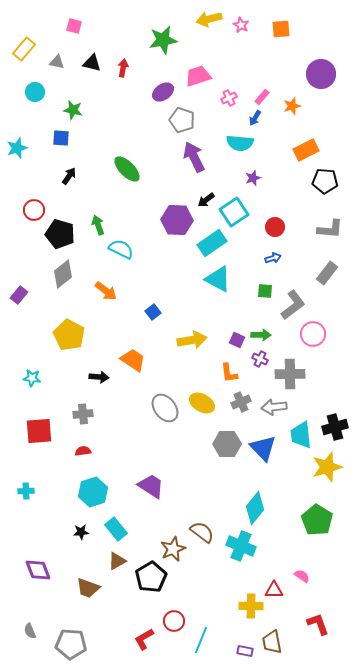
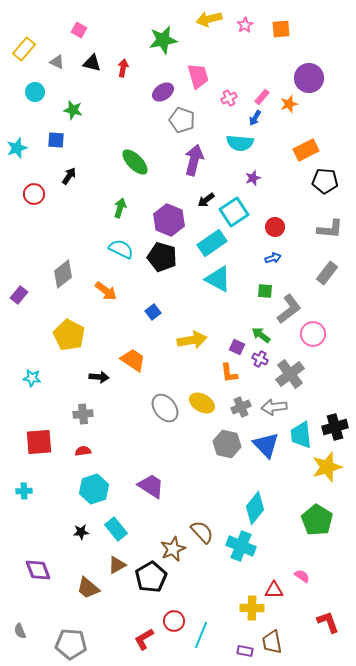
pink star at (241, 25): moved 4 px right; rotated 14 degrees clockwise
pink square at (74, 26): moved 5 px right, 4 px down; rotated 14 degrees clockwise
gray triangle at (57, 62): rotated 14 degrees clockwise
purple circle at (321, 74): moved 12 px left, 4 px down
pink trapezoid at (198, 76): rotated 92 degrees clockwise
orange star at (292, 106): moved 3 px left, 2 px up
blue square at (61, 138): moved 5 px left, 2 px down
purple arrow at (194, 157): moved 3 px down; rotated 40 degrees clockwise
green ellipse at (127, 169): moved 8 px right, 7 px up
red circle at (34, 210): moved 16 px up
purple hexagon at (177, 220): moved 8 px left; rotated 20 degrees clockwise
green arrow at (98, 225): moved 22 px right, 17 px up; rotated 36 degrees clockwise
black pentagon at (60, 234): moved 102 px right, 23 px down
gray L-shape at (293, 305): moved 4 px left, 4 px down
green arrow at (261, 335): rotated 144 degrees counterclockwise
purple square at (237, 340): moved 7 px down
gray cross at (290, 374): rotated 36 degrees counterclockwise
gray cross at (241, 402): moved 5 px down
red square at (39, 431): moved 11 px down
gray hexagon at (227, 444): rotated 12 degrees clockwise
blue triangle at (263, 448): moved 3 px right, 3 px up
cyan cross at (26, 491): moved 2 px left
cyan hexagon at (93, 492): moved 1 px right, 3 px up
brown semicircle at (202, 532): rotated 10 degrees clockwise
brown triangle at (117, 561): moved 4 px down
brown trapezoid at (88, 588): rotated 20 degrees clockwise
yellow cross at (251, 606): moved 1 px right, 2 px down
red L-shape at (318, 624): moved 10 px right, 2 px up
gray semicircle at (30, 631): moved 10 px left
cyan line at (201, 640): moved 5 px up
